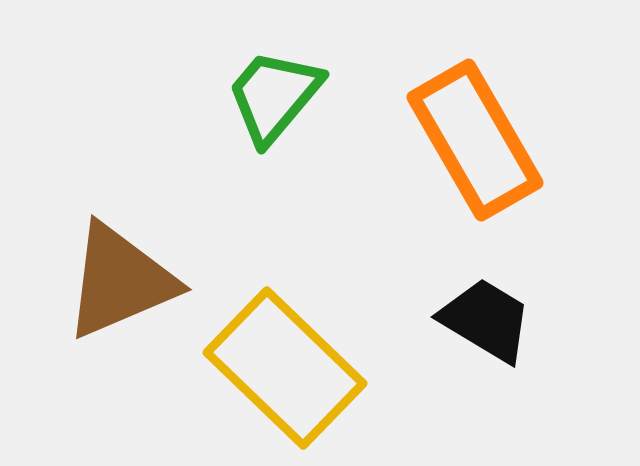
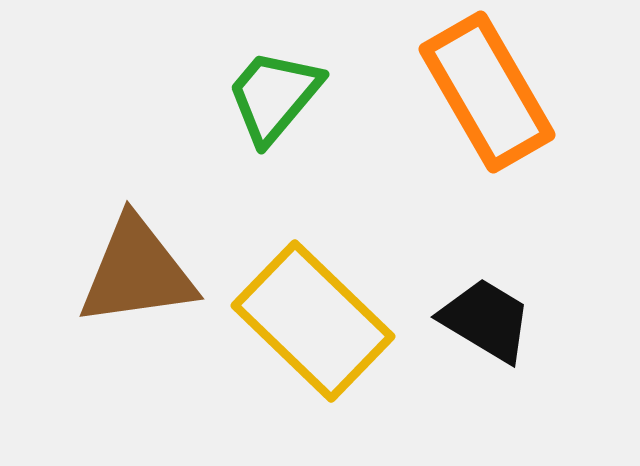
orange rectangle: moved 12 px right, 48 px up
brown triangle: moved 17 px right, 9 px up; rotated 15 degrees clockwise
yellow rectangle: moved 28 px right, 47 px up
